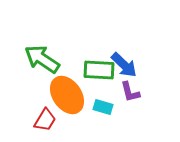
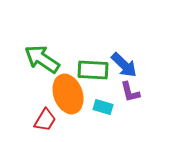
green rectangle: moved 6 px left
orange ellipse: moved 1 px right, 1 px up; rotated 15 degrees clockwise
